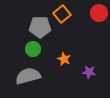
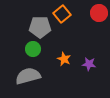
purple star: moved 8 px up
